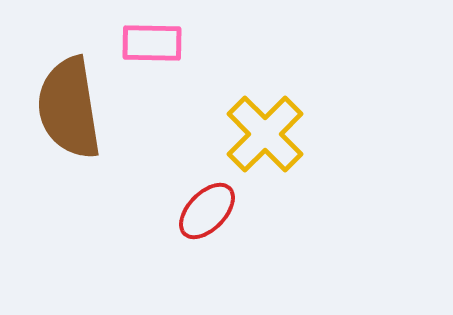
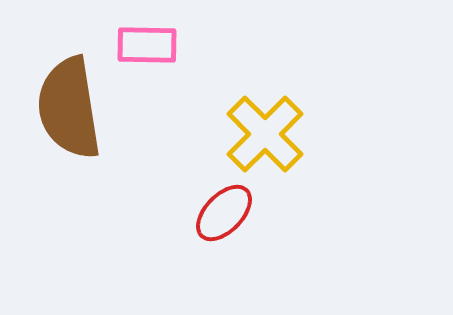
pink rectangle: moved 5 px left, 2 px down
red ellipse: moved 17 px right, 2 px down
